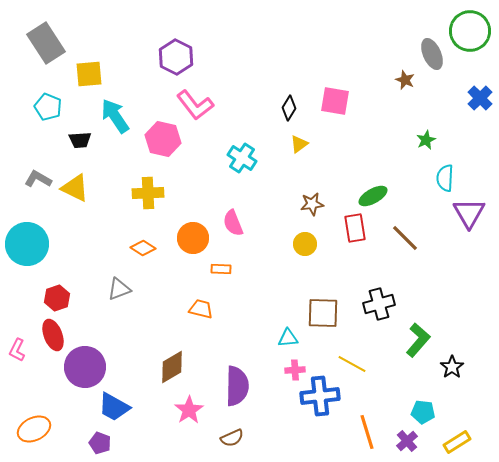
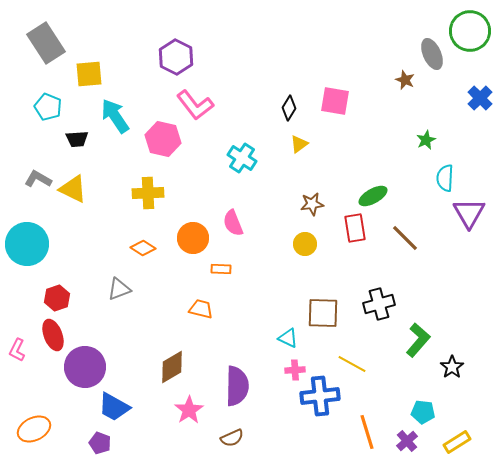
black trapezoid at (80, 140): moved 3 px left, 1 px up
yellow triangle at (75, 188): moved 2 px left, 1 px down
cyan triangle at (288, 338): rotated 30 degrees clockwise
